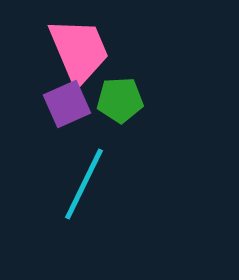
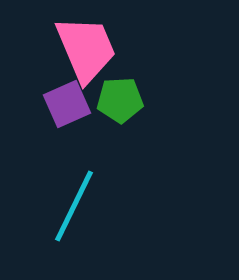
pink trapezoid: moved 7 px right, 2 px up
cyan line: moved 10 px left, 22 px down
